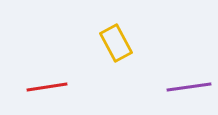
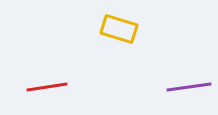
yellow rectangle: moved 3 px right, 14 px up; rotated 45 degrees counterclockwise
